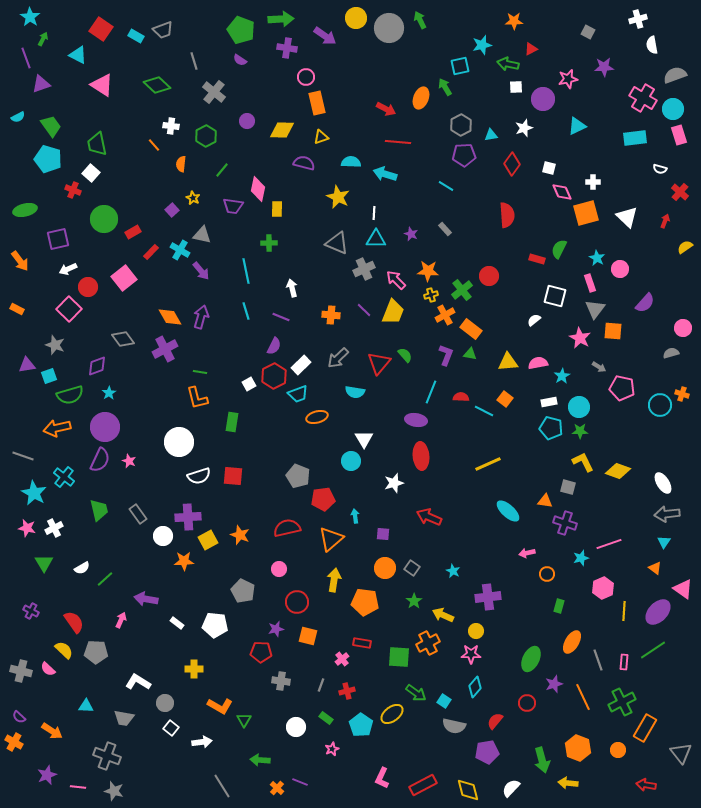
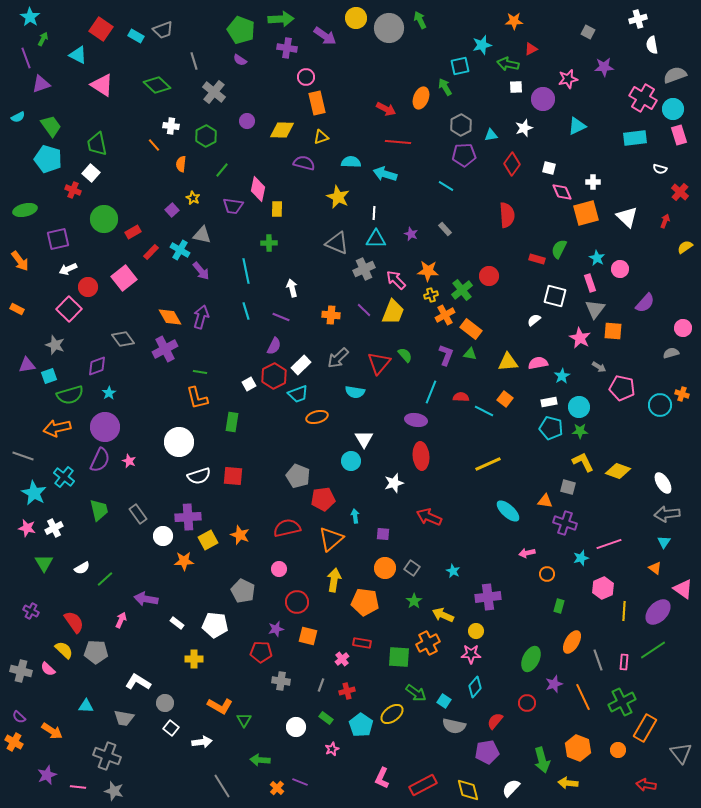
yellow cross at (194, 669): moved 10 px up
